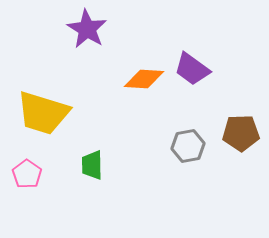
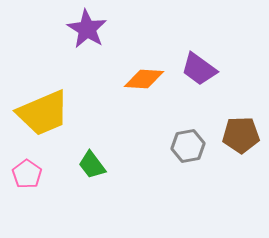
purple trapezoid: moved 7 px right
yellow trapezoid: rotated 40 degrees counterclockwise
brown pentagon: moved 2 px down
green trapezoid: rotated 36 degrees counterclockwise
